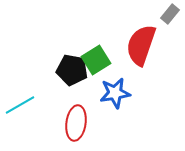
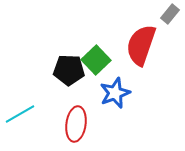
green square: rotated 12 degrees counterclockwise
black pentagon: moved 3 px left; rotated 8 degrees counterclockwise
blue star: rotated 12 degrees counterclockwise
cyan line: moved 9 px down
red ellipse: moved 1 px down
